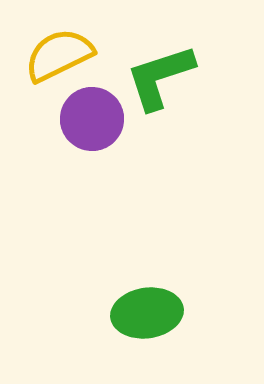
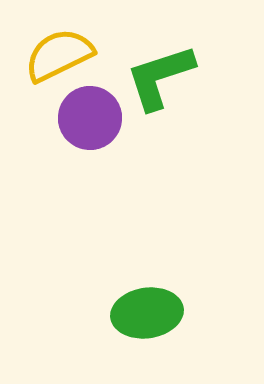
purple circle: moved 2 px left, 1 px up
